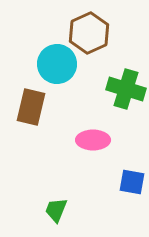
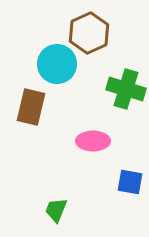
pink ellipse: moved 1 px down
blue square: moved 2 px left
